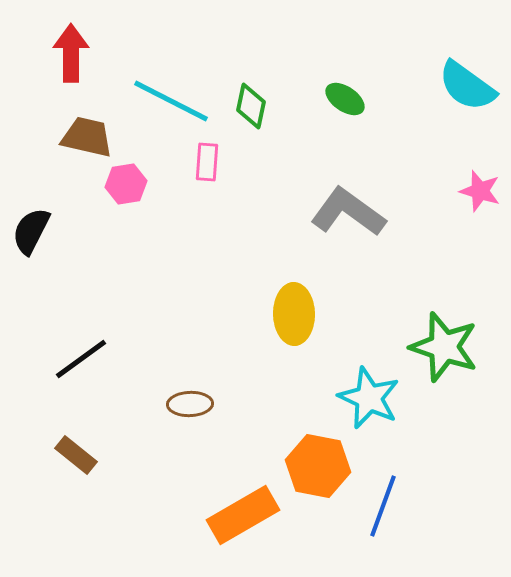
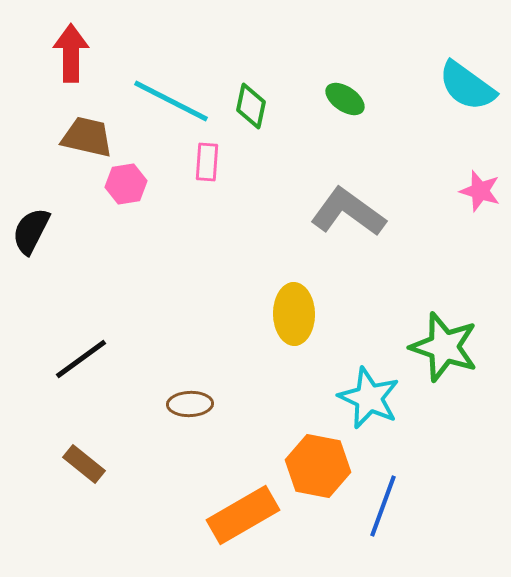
brown rectangle: moved 8 px right, 9 px down
